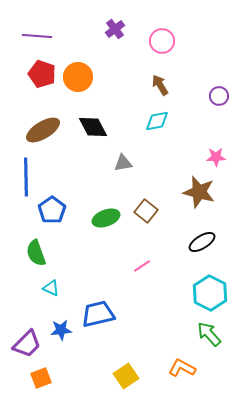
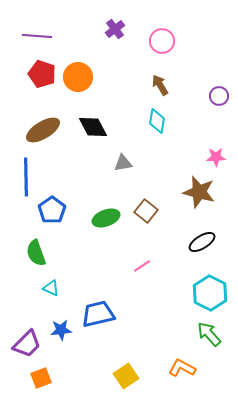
cyan diamond: rotated 70 degrees counterclockwise
